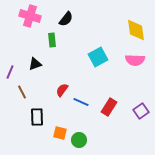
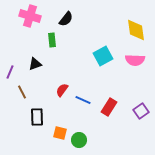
cyan square: moved 5 px right, 1 px up
blue line: moved 2 px right, 2 px up
